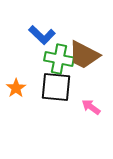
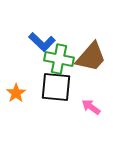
blue L-shape: moved 7 px down
brown trapezoid: moved 7 px right, 2 px down; rotated 76 degrees counterclockwise
orange star: moved 5 px down
